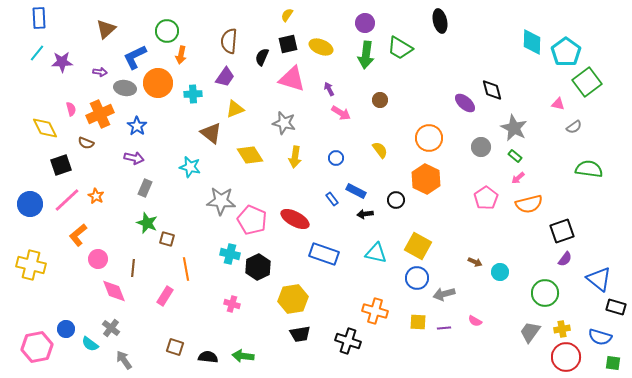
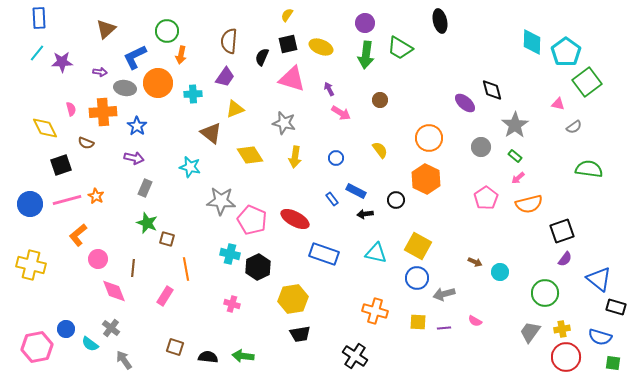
orange cross at (100, 114): moved 3 px right, 2 px up; rotated 20 degrees clockwise
gray star at (514, 128): moved 1 px right, 3 px up; rotated 12 degrees clockwise
pink line at (67, 200): rotated 28 degrees clockwise
black cross at (348, 341): moved 7 px right, 15 px down; rotated 15 degrees clockwise
